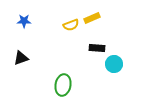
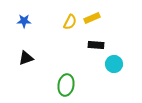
yellow semicircle: moved 1 px left, 3 px up; rotated 42 degrees counterclockwise
black rectangle: moved 1 px left, 3 px up
black triangle: moved 5 px right
green ellipse: moved 3 px right
